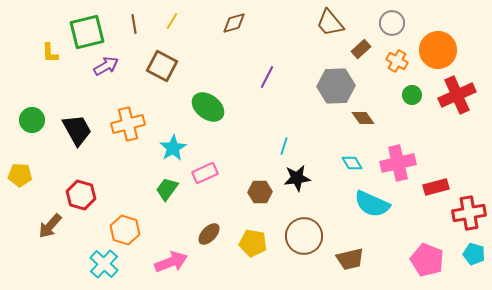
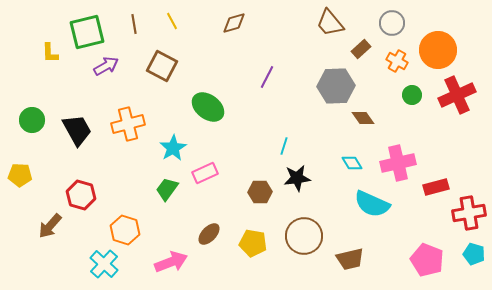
yellow line at (172, 21): rotated 60 degrees counterclockwise
